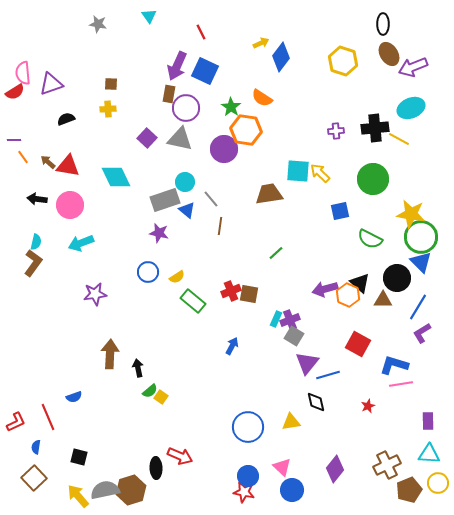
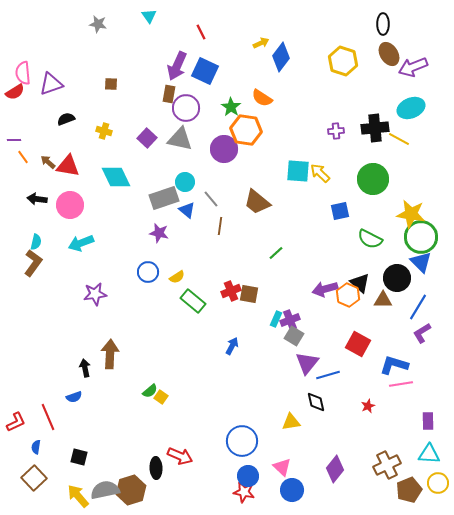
yellow cross at (108, 109): moved 4 px left, 22 px down; rotated 21 degrees clockwise
brown trapezoid at (269, 194): moved 12 px left, 8 px down; rotated 132 degrees counterclockwise
gray rectangle at (165, 200): moved 1 px left, 2 px up
black arrow at (138, 368): moved 53 px left
blue circle at (248, 427): moved 6 px left, 14 px down
